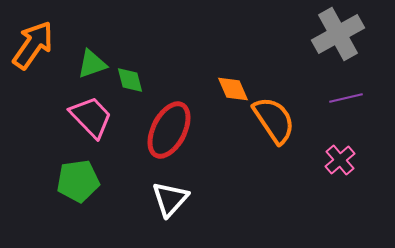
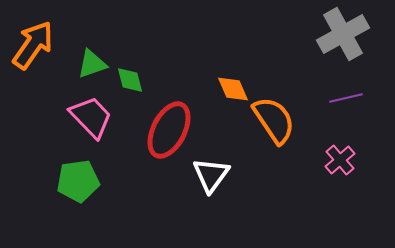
gray cross: moved 5 px right
white triangle: moved 41 px right, 24 px up; rotated 6 degrees counterclockwise
